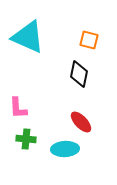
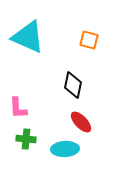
black diamond: moved 6 px left, 11 px down
